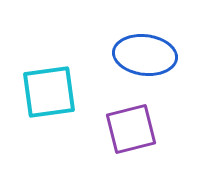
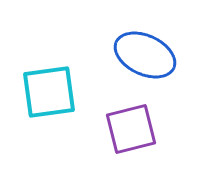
blue ellipse: rotated 18 degrees clockwise
